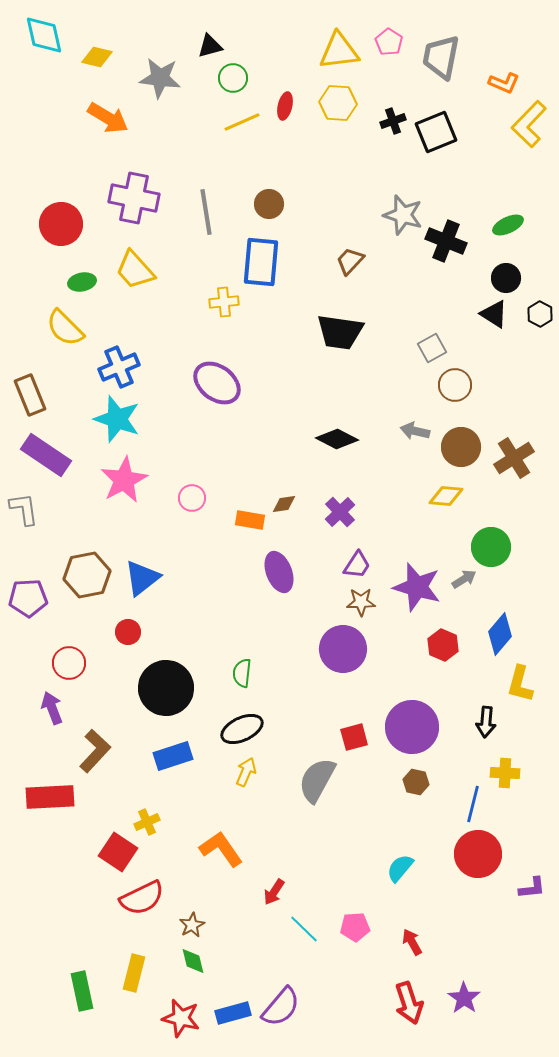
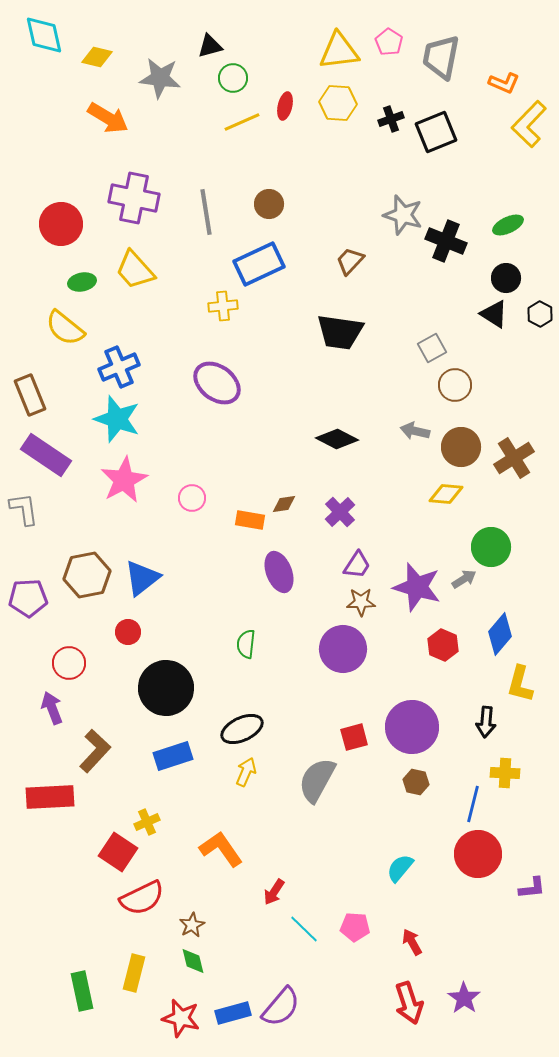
black cross at (393, 121): moved 2 px left, 2 px up
blue rectangle at (261, 262): moved 2 px left, 2 px down; rotated 60 degrees clockwise
yellow cross at (224, 302): moved 1 px left, 4 px down
yellow semicircle at (65, 328): rotated 6 degrees counterclockwise
yellow diamond at (446, 496): moved 2 px up
green semicircle at (242, 673): moved 4 px right, 29 px up
pink pentagon at (355, 927): rotated 8 degrees clockwise
